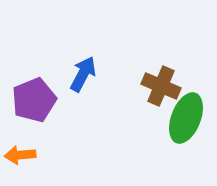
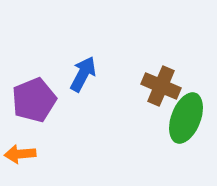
orange arrow: moved 1 px up
